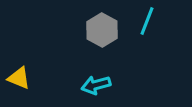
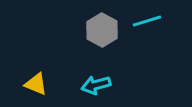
cyan line: rotated 52 degrees clockwise
yellow triangle: moved 17 px right, 6 px down
